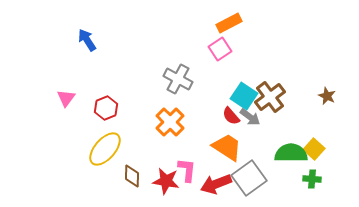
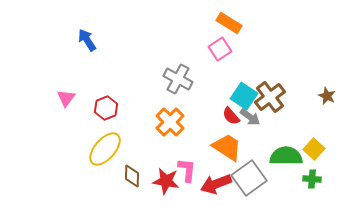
orange rectangle: rotated 60 degrees clockwise
green semicircle: moved 5 px left, 3 px down
